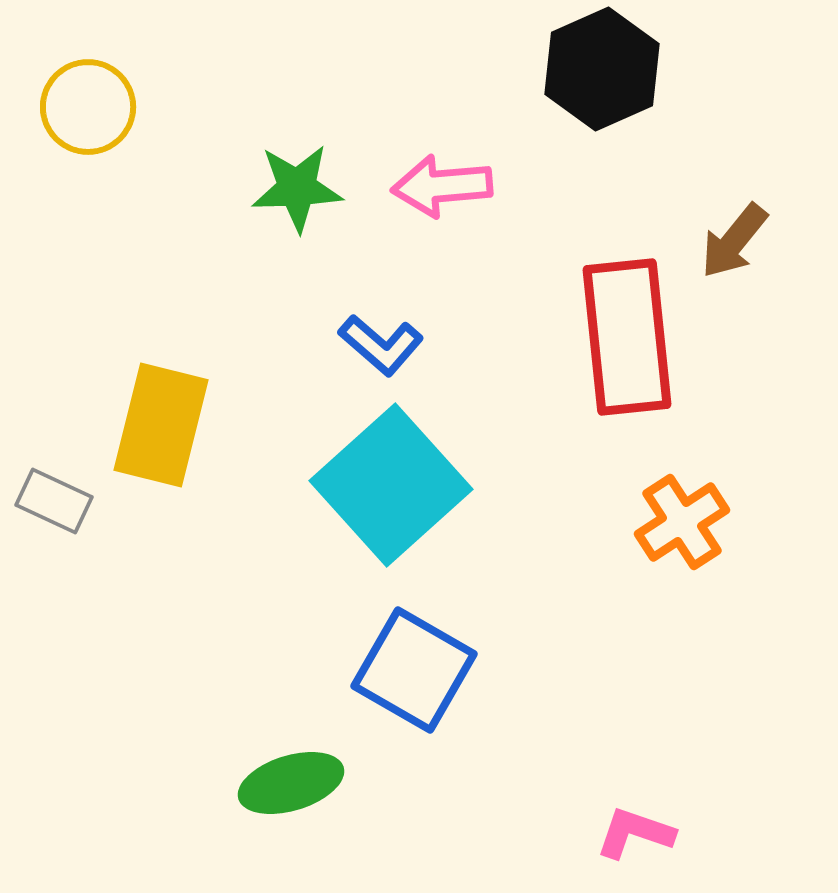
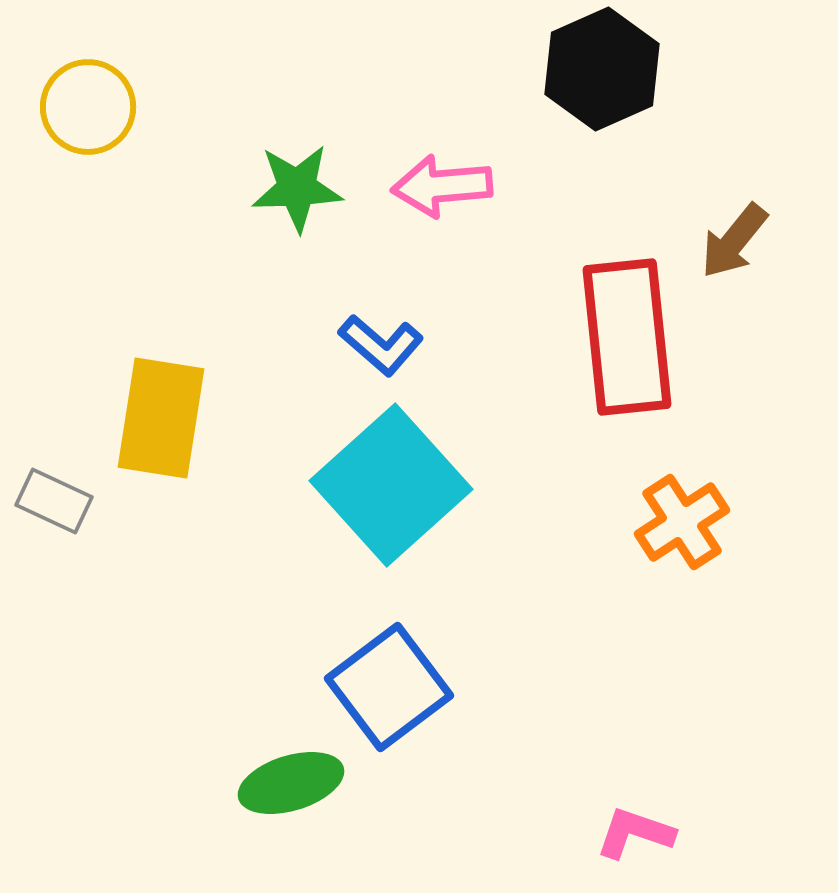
yellow rectangle: moved 7 px up; rotated 5 degrees counterclockwise
blue square: moved 25 px left, 17 px down; rotated 23 degrees clockwise
